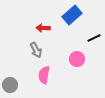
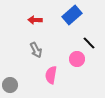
red arrow: moved 8 px left, 8 px up
black line: moved 5 px left, 5 px down; rotated 72 degrees clockwise
pink semicircle: moved 7 px right
